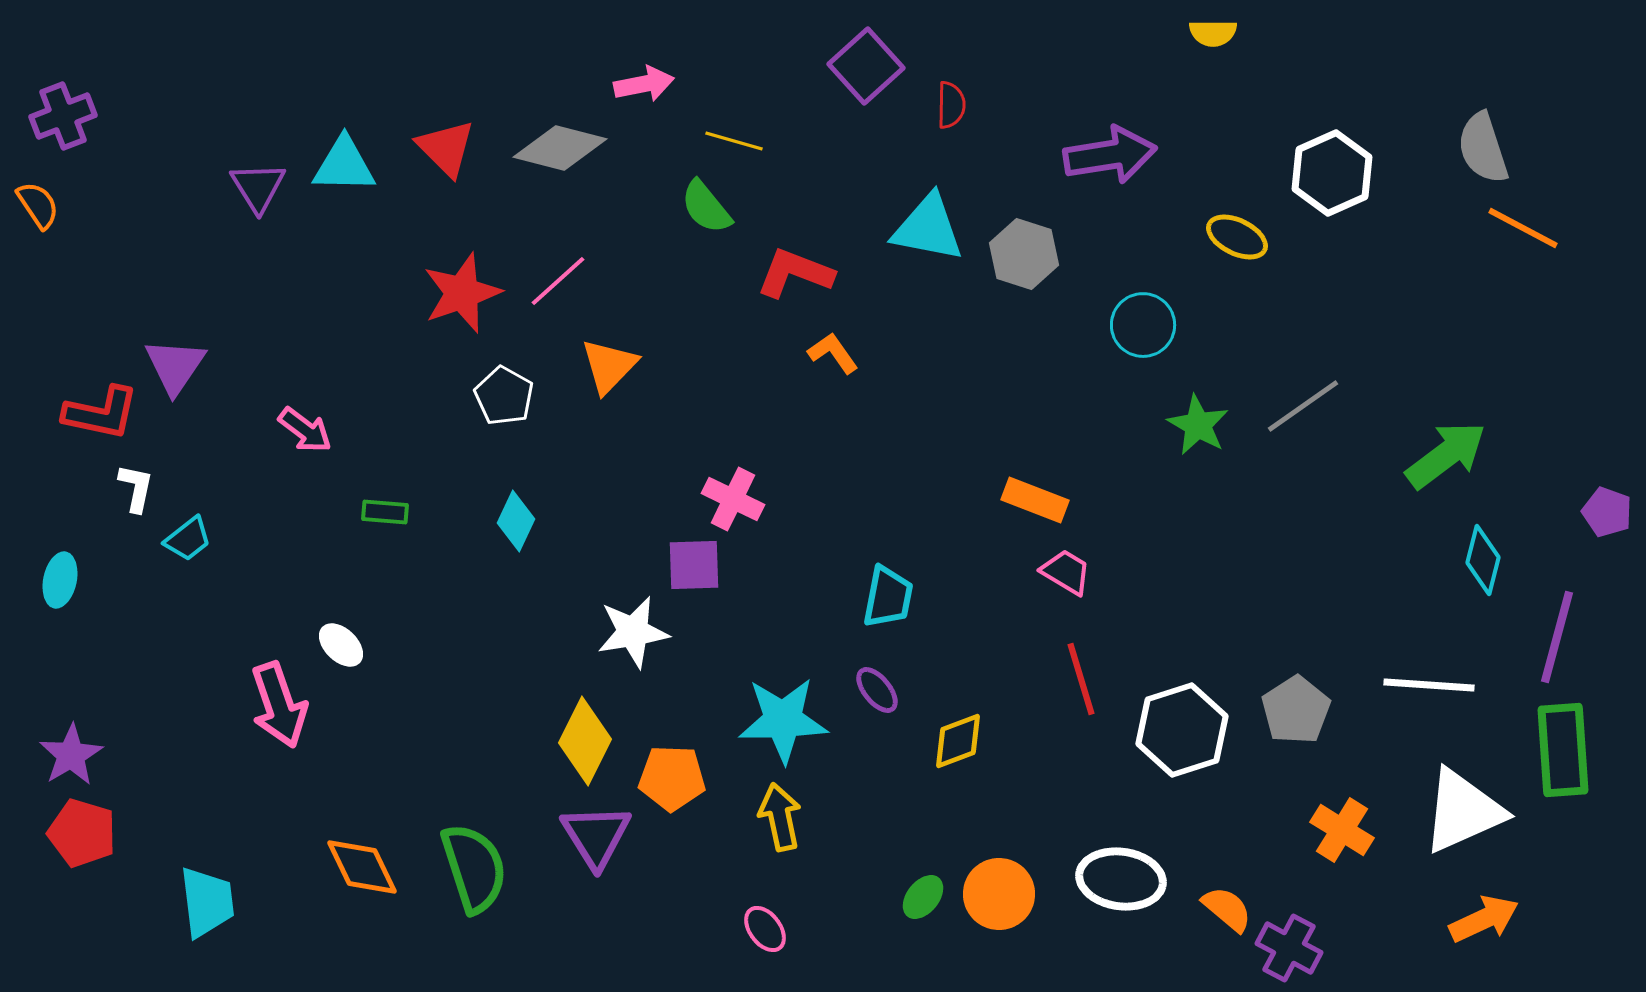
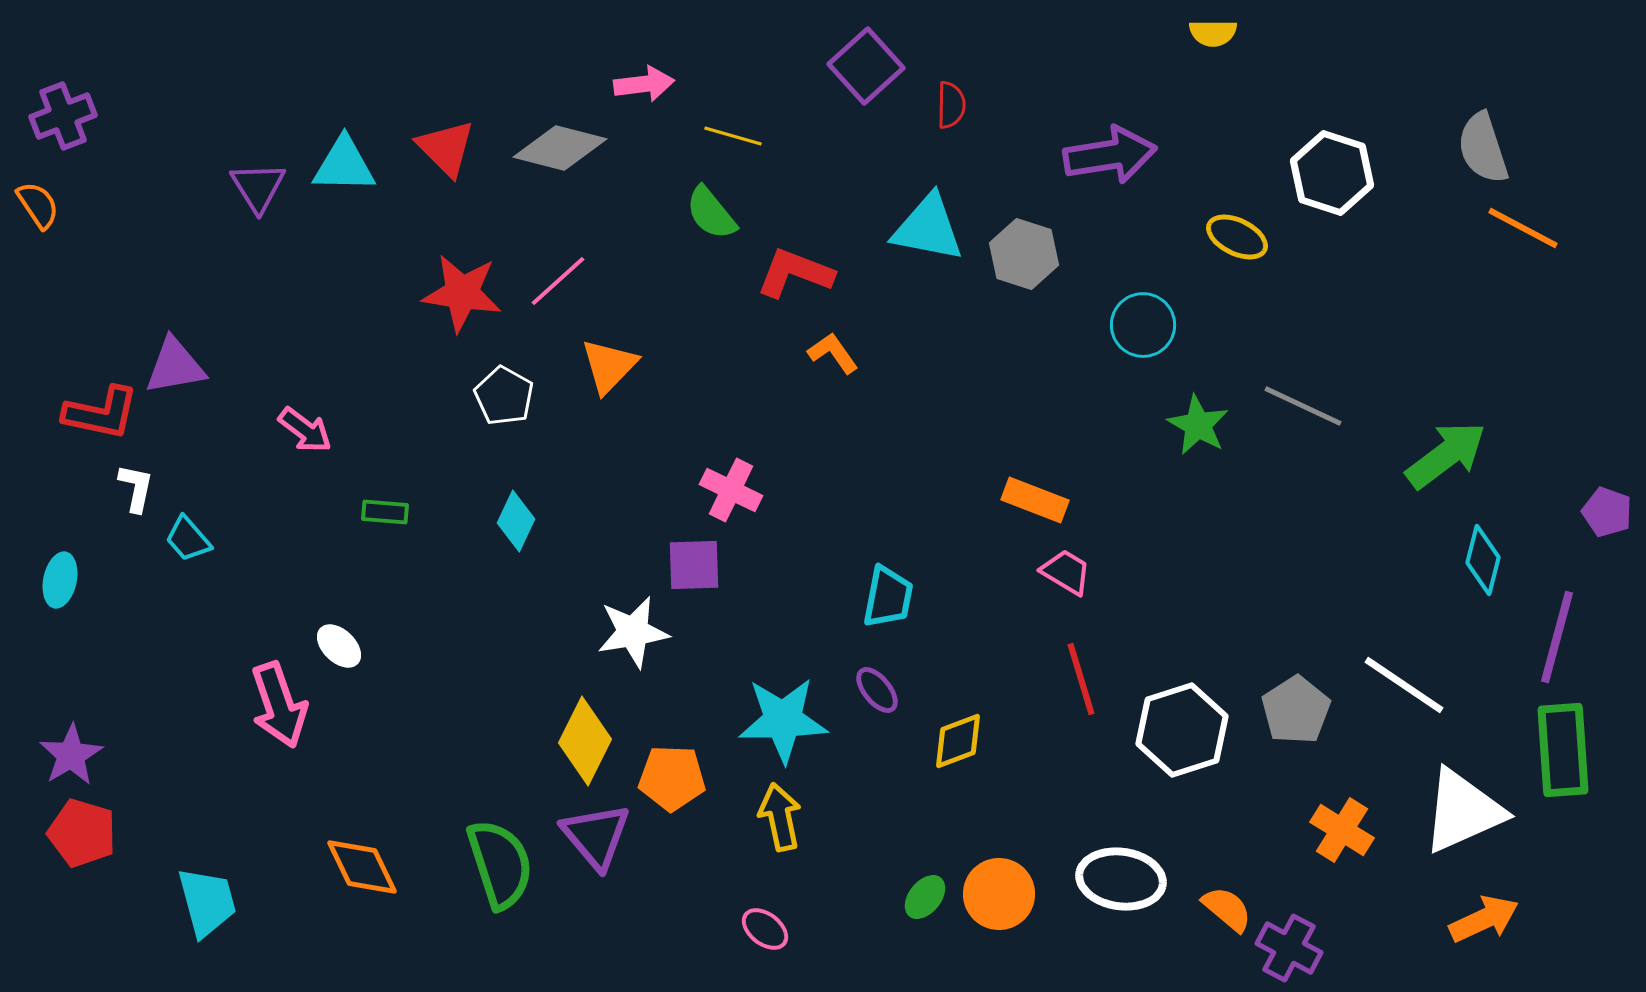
pink arrow at (644, 84): rotated 4 degrees clockwise
yellow line at (734, 141): moved 1 px left, 5 px up
white hexagon at (1332, 173): rotated 18 degrees counterclockwise
green semicircle at (706, 207): moved 5 px right, 6 px down
red star at (462, 293): rotated 28 degrees clockwise
purple triangle at (175, 366): rotated 46 degrees clockwise
gray line at (1303, 406): rotated 60 degrees clockwise
pink cross at (733, 499): moved 2 px left, 9 px up
cyan trapezoid at (188, 539): rotated 87 degrees clockwise
white ellipse at (341, 645): moved 2 px left, 1 px down
white line at (1429, 685): moved 25 px left; rotated 30 degrees clockwise
purple triangle at (596, 836): rotated 8 degrees counterclockwise
green semicircle at (474, 868): moved 26 px right, 4 px up
green ellipse at (923, 897): moved 2 px right
cyan trapezoid at (207, 902): rotated 8 degrees counterclockwise
pink ellipse at (765, 929): rotated 15 degrees counterclockwise
